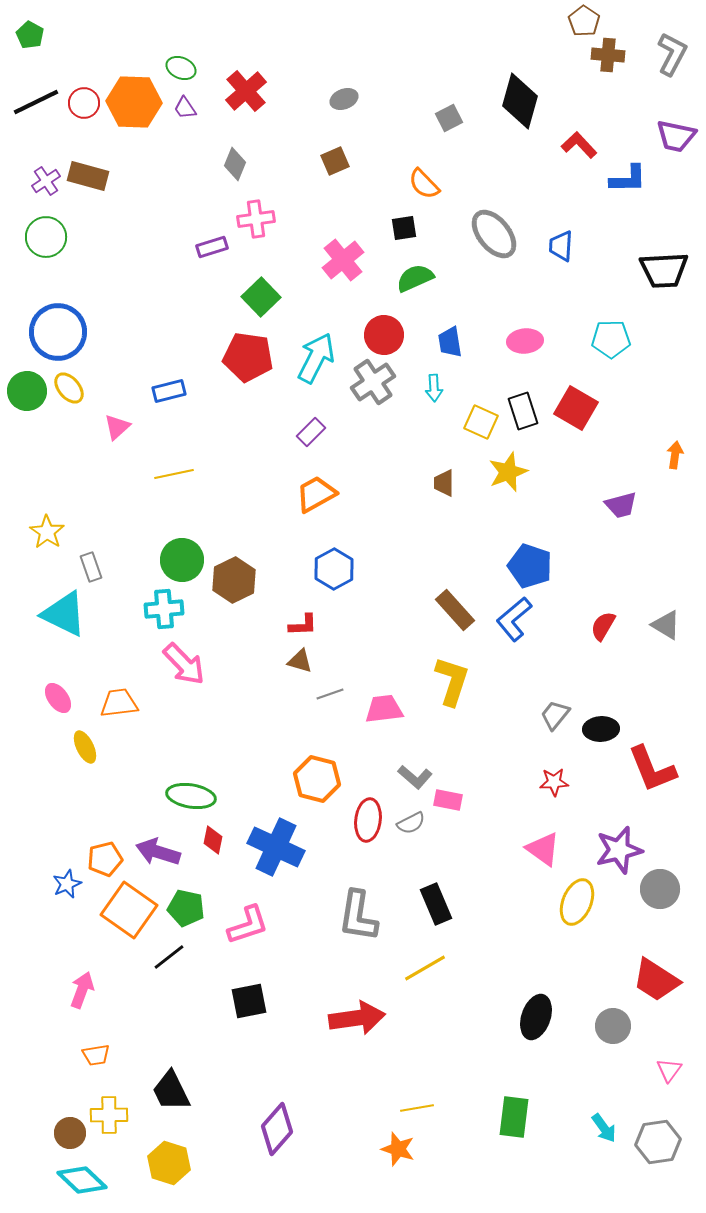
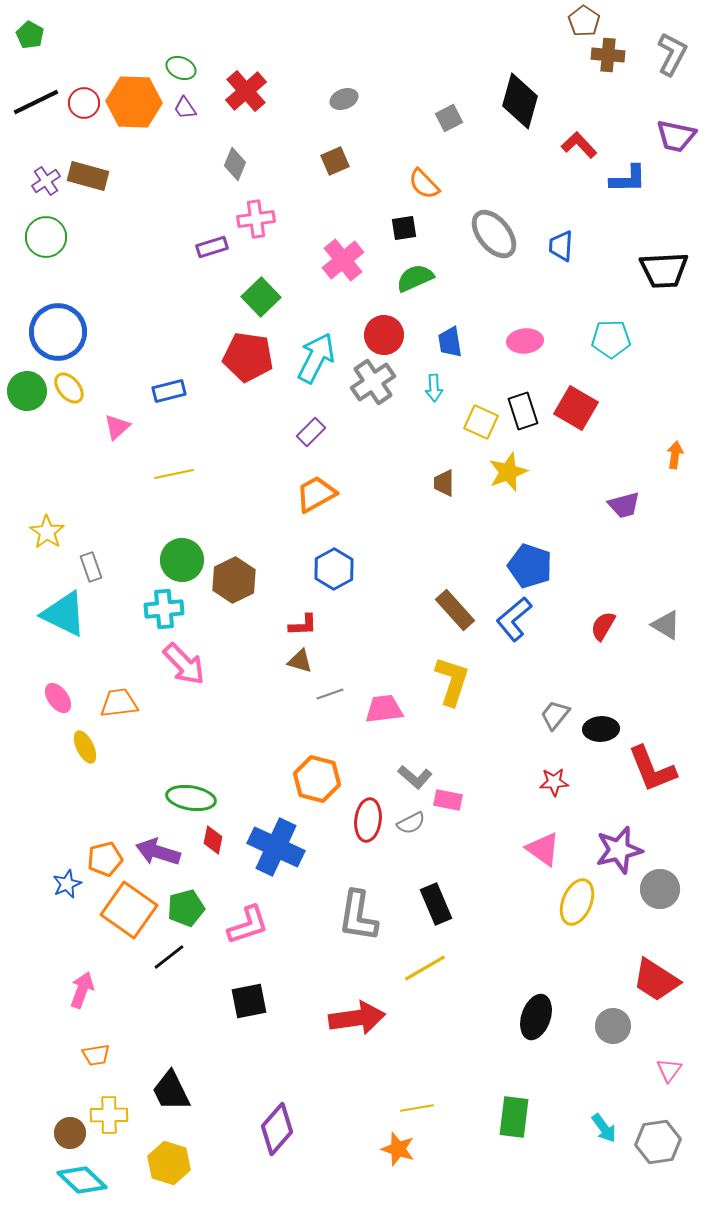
purple trapezoid at (621, 505): moved 3 px right
green ellipse at (191, 796): moved 2 px down
green pentagon at (186, 908): rotated 27 degrees counterclockwise
